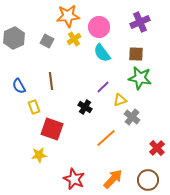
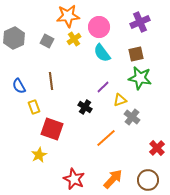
brown square: rotated 14 degrees counterclockwise
yellow star: rotated 21 degrees counterclockwise
